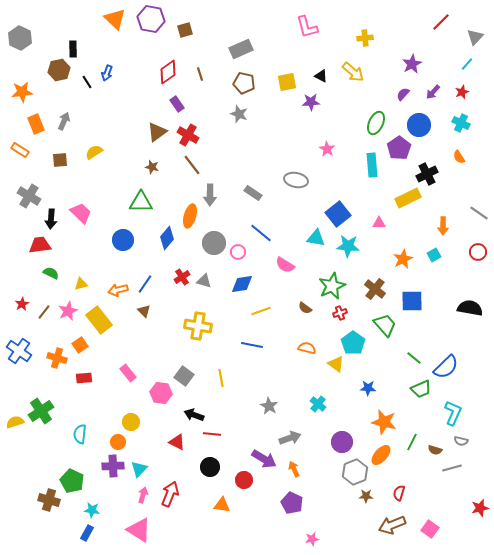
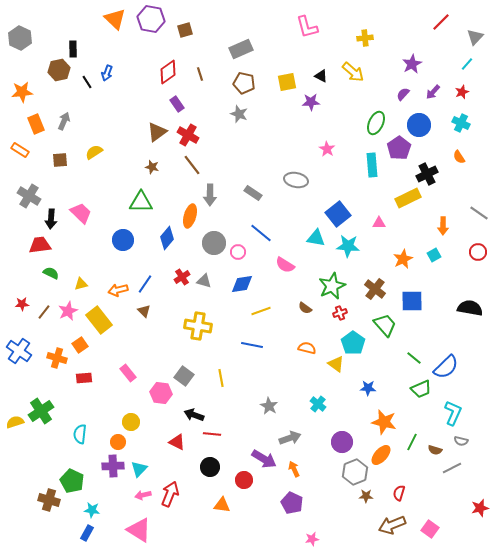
red star at (22, 304): rotated 24 degrees clockwise
gray line at (452, 468): rotated 12 degrees counterclockwise
pink arrow at (143, 495): rotated 119 degrees counterclockwise
